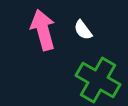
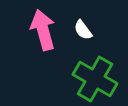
green cross: moved 3 px left, 1 px up
